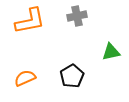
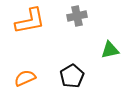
green triangle: moved 1 px left, 2 px up
